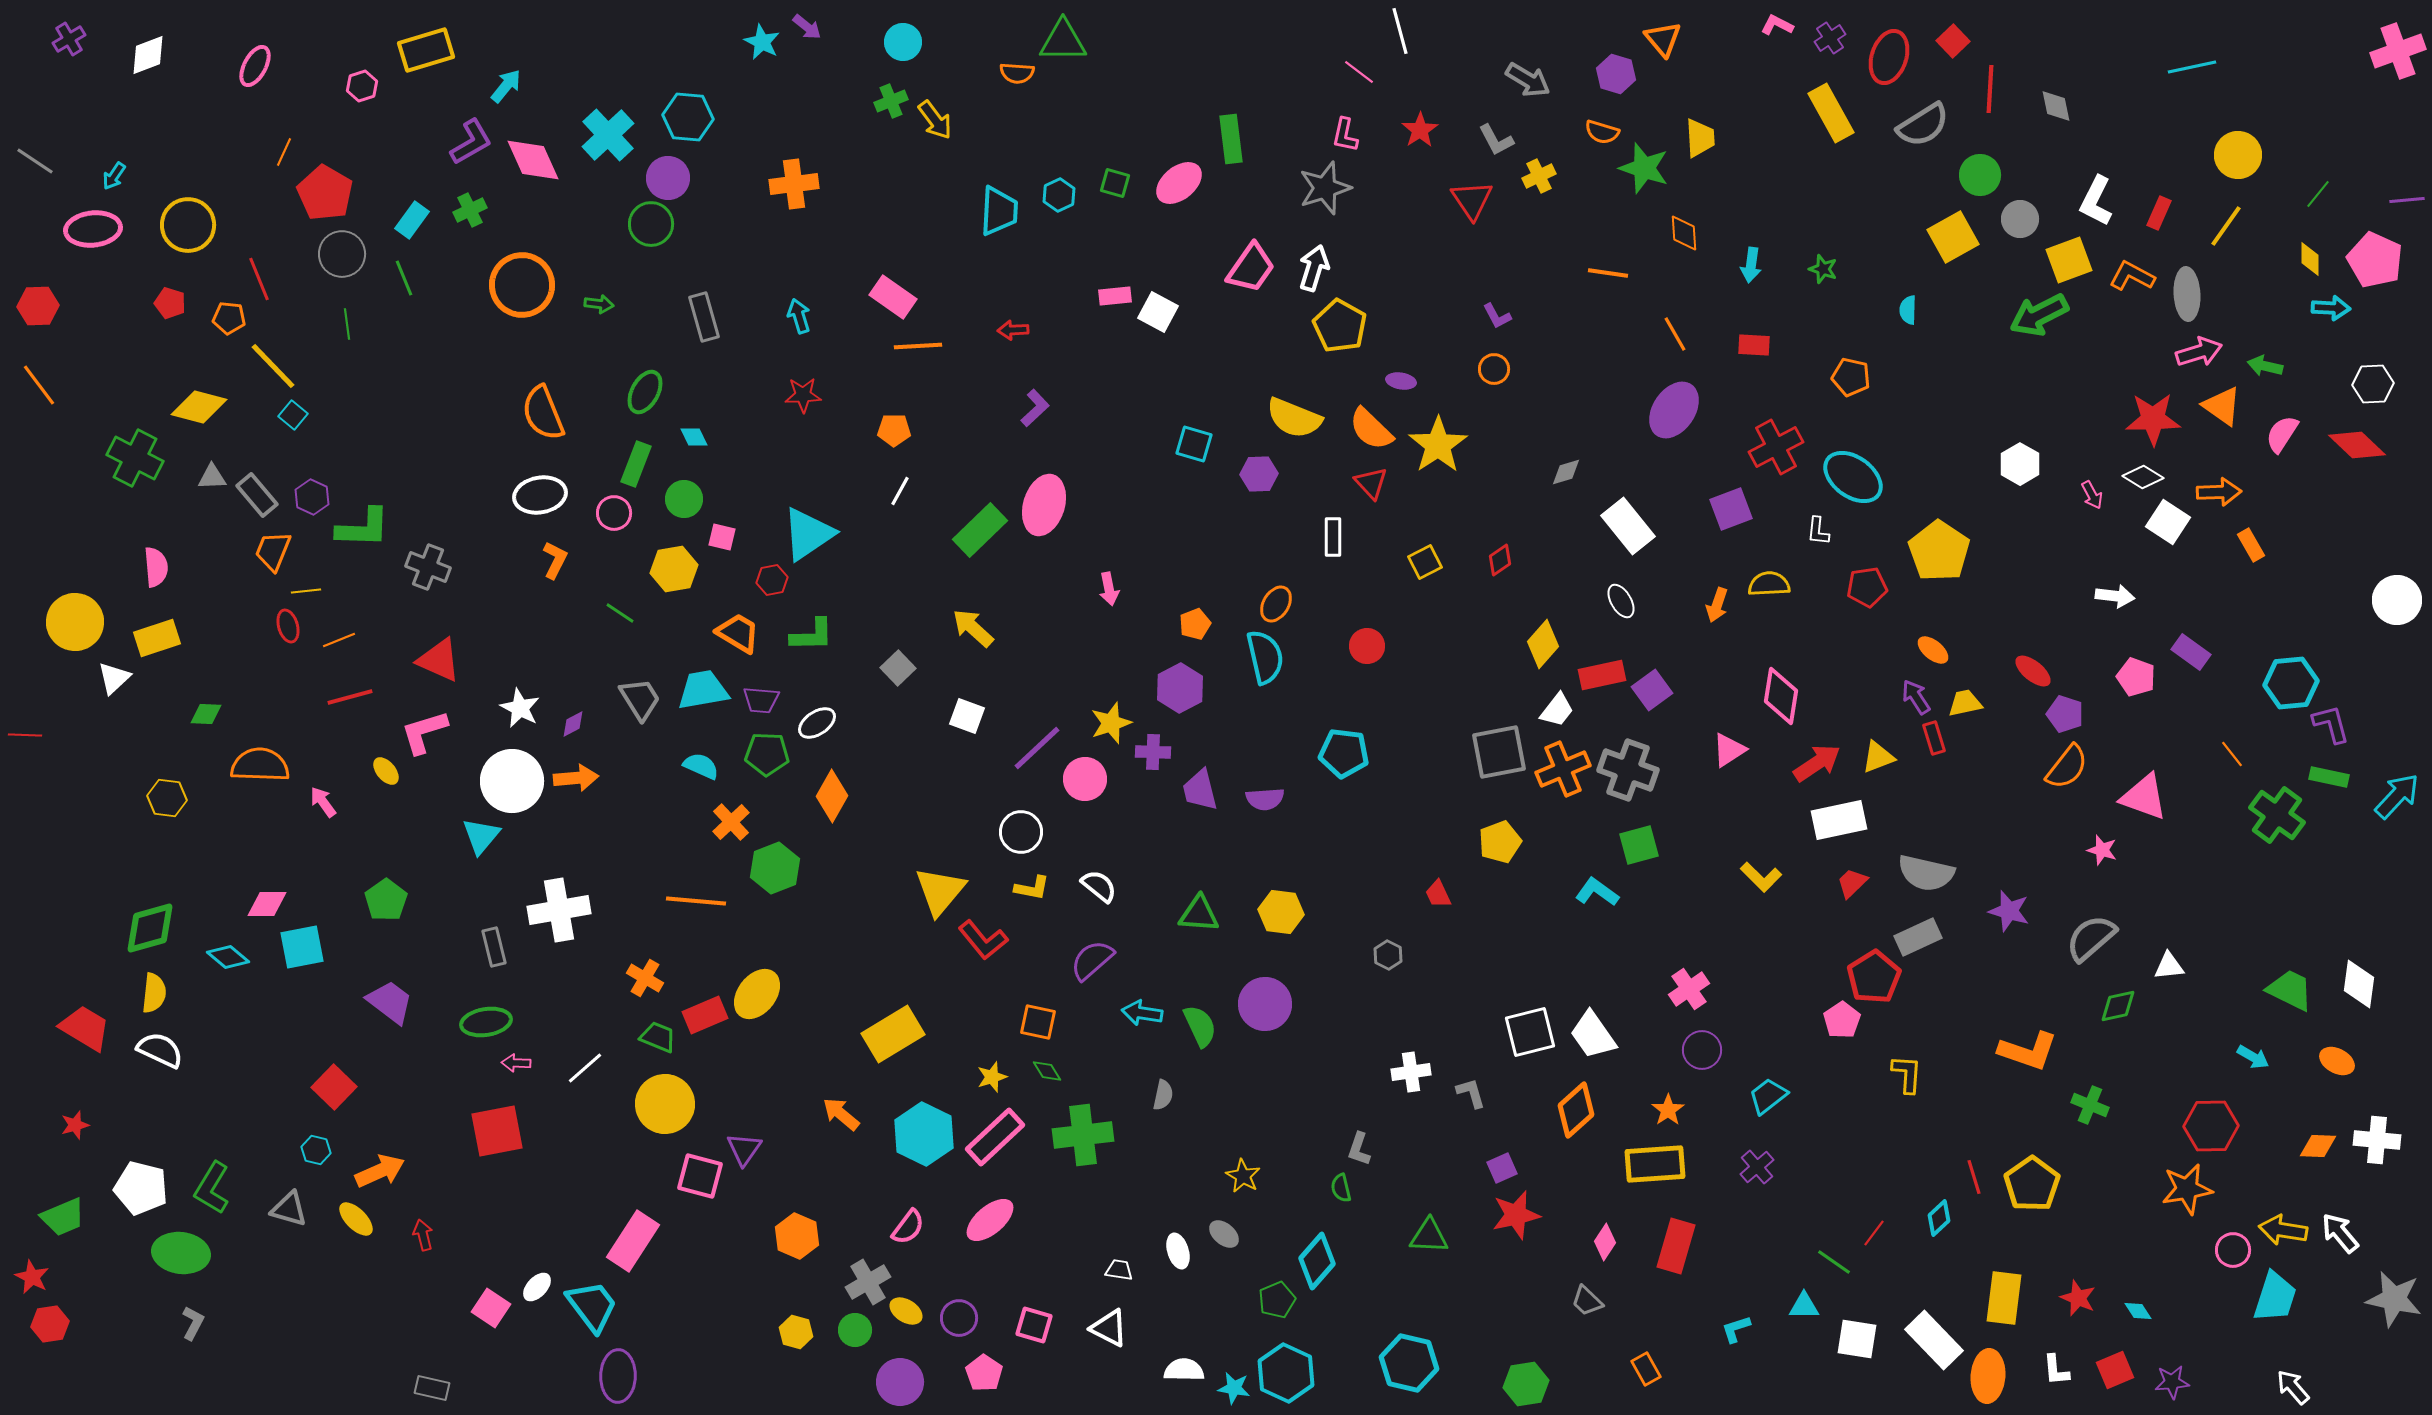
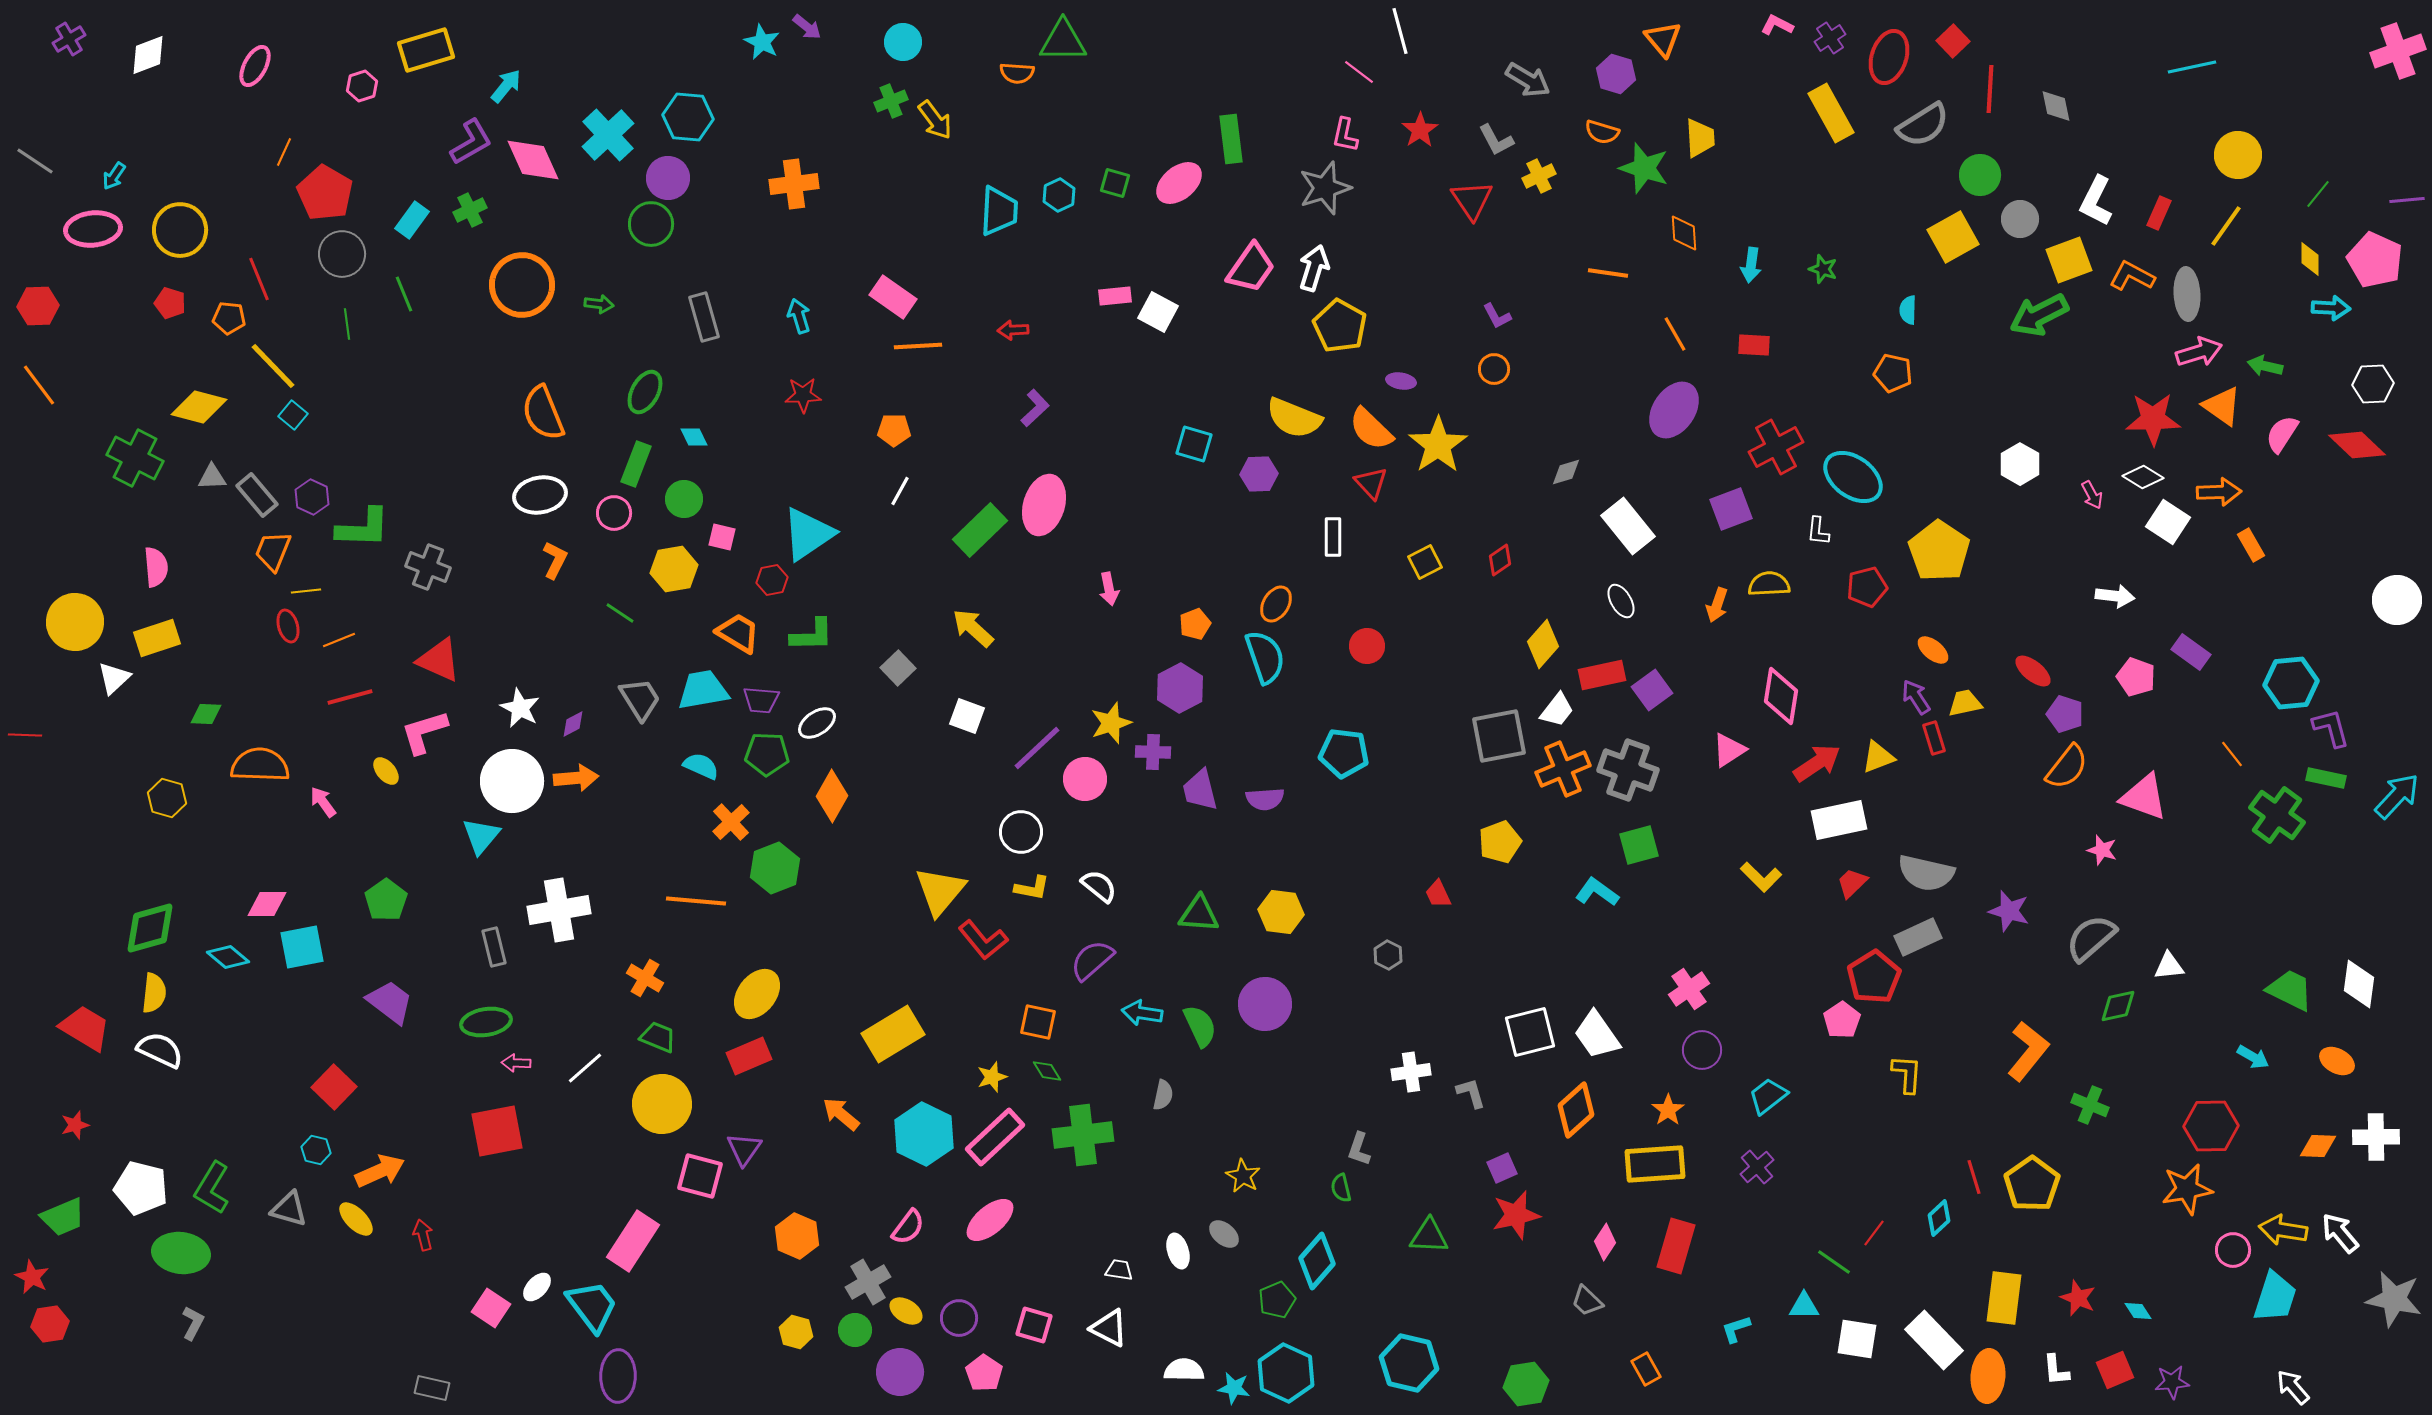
yellow circle at (188, 225): moved 8 px left, 5 px down
green line at (404, 278): moved 16 px down
orange pentagon at (1851, 377): moved 42 px right, 4 px up
red pentagon at (1867, 587): rotated 6 degrees counterclockwise
cyan semicircle at (1265, 657): rotated 6 degrees counterclockwise
purple L-shape at (2331, 724): moved 4 px down
gray square at (1499, 752): moved 16 px up
green rectangle at (2329, 777): moved 3 px left, 1 px down
yellow hexagon at (167, 798): rotated 9 degrees clockwise
red rectangle at (705, 1015): moved 44 px right, 41 px down
white trapezoid at (1593, 1035): moved 4 px right
orange L-shape at (2028, 1051): rotated 70 degrees counterclockwise
yellow circle at (665, 1104): moved 3 px left
white cross at (2377, 1140): moved 1 px left, 3 px up; rotated 6 degrees counterclockwise
purple circle at (900, 1382): moved 10 px up
